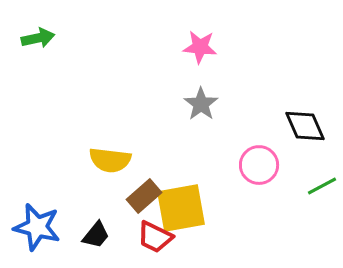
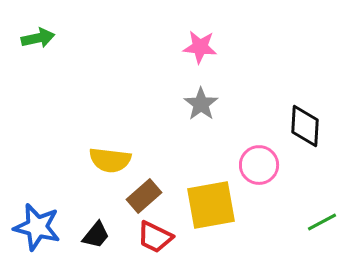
black diamond: rotated 27 degrees clockwise
green line: moved 36 px down
yellow square: moved 30 px right, 3 px up
